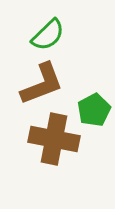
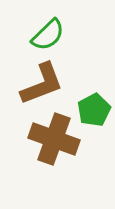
brown cross: rotated 9 degrees clockwise
